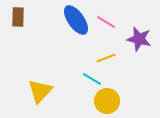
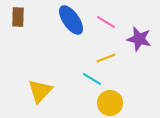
blue ellipse: moved 5 px left
yellow circle: moved 3 px right, 2 px down
